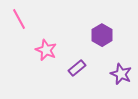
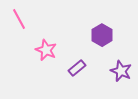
purple star: moved 3 px up
